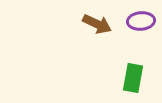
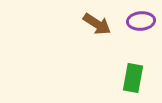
brown arrow: rotated 8 degrees clockwise
